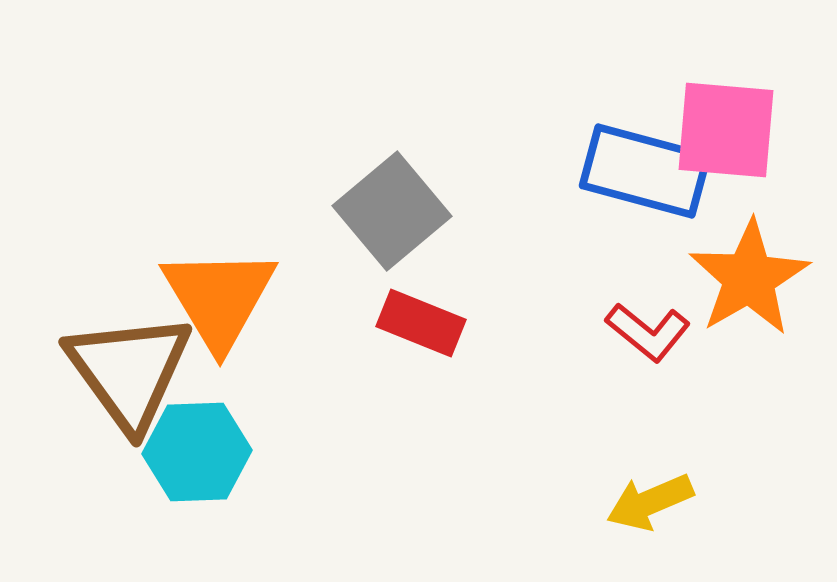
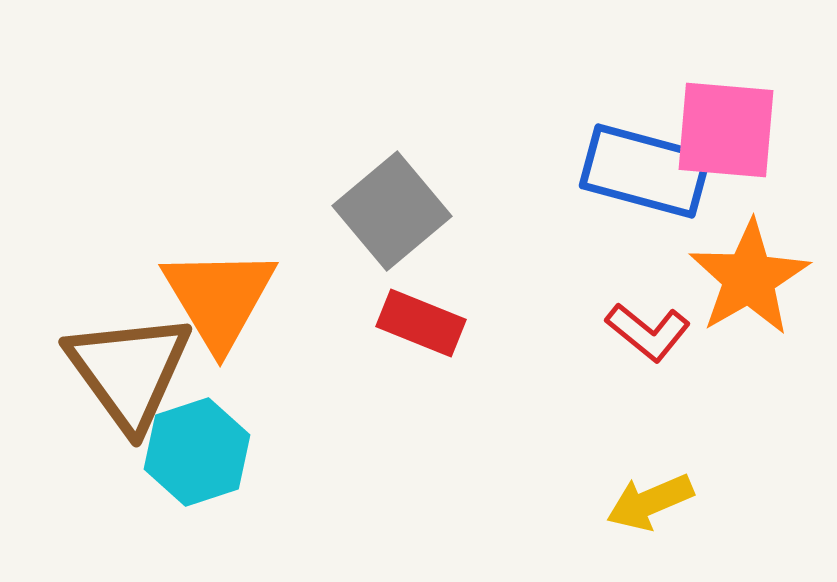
cyan hexagon: rotated 16 degrees counterclockwise
